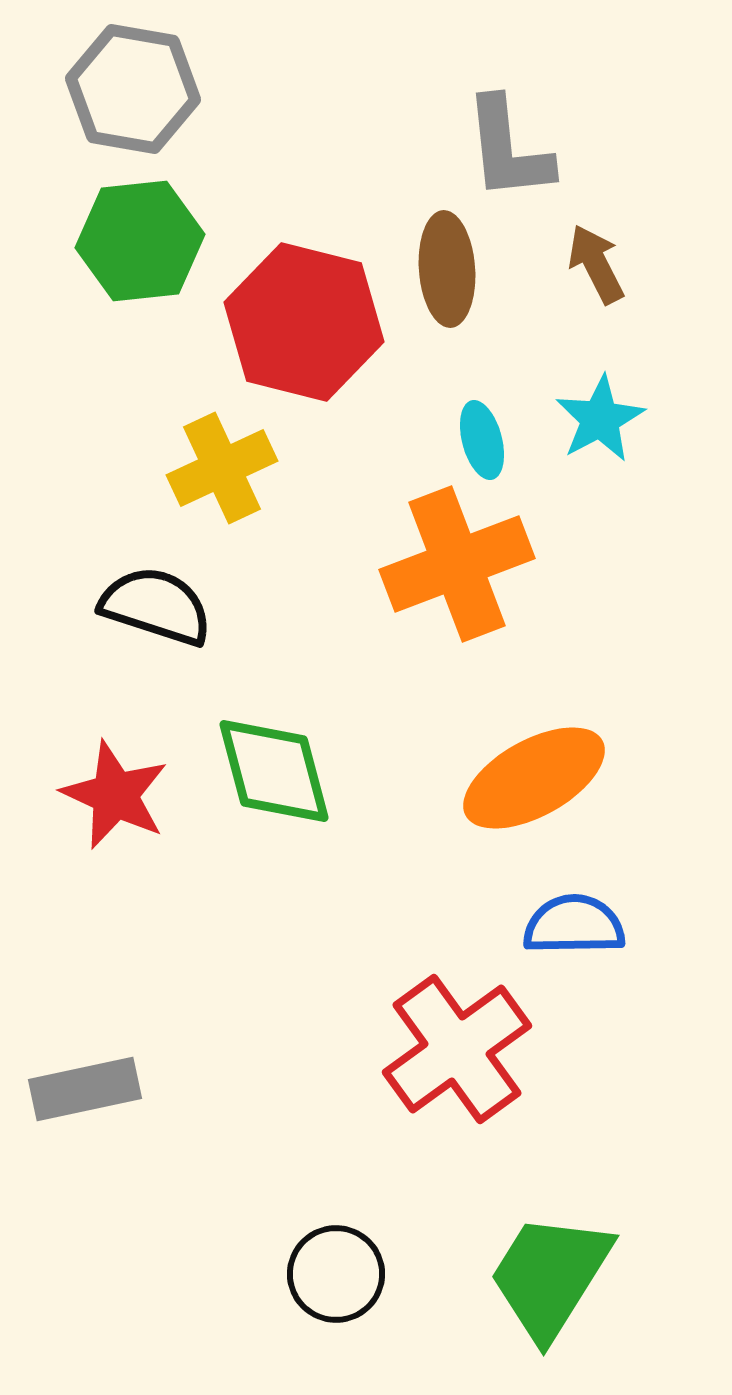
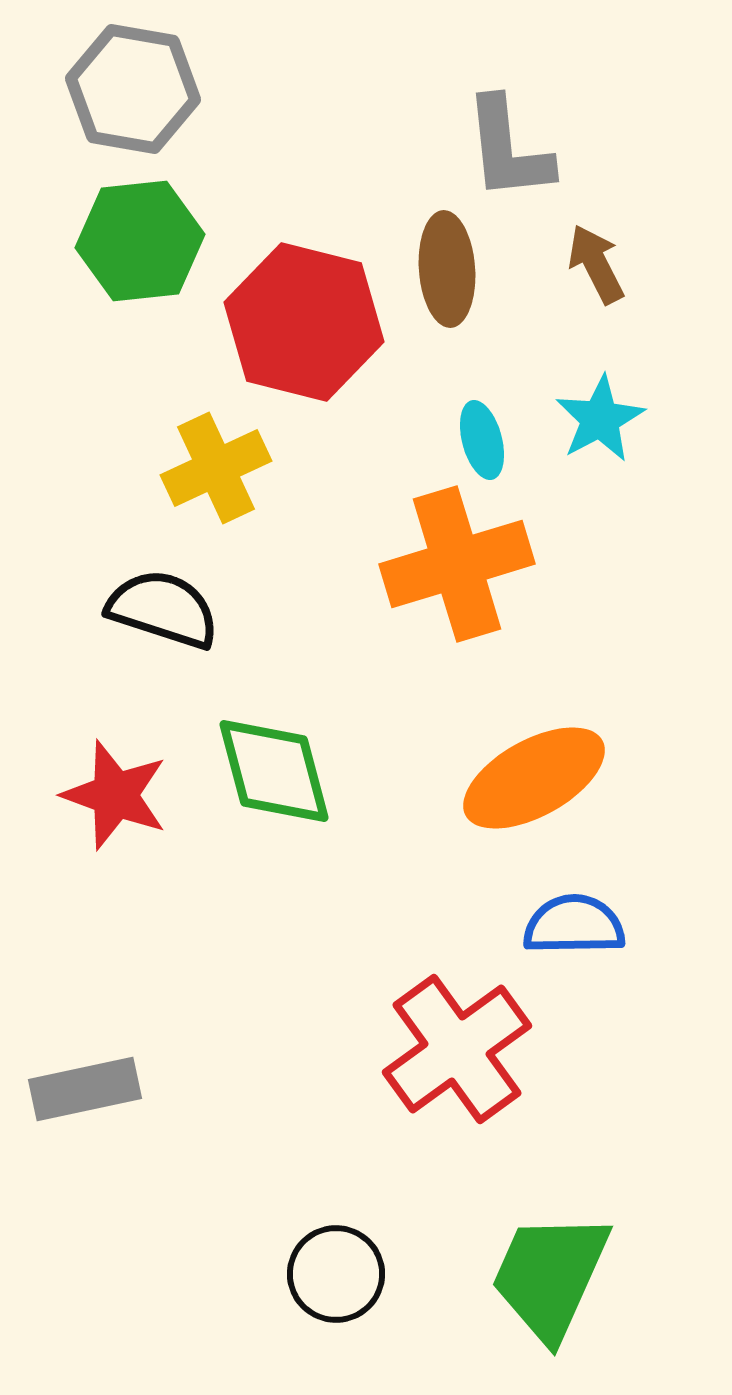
yellow cross: moved 6 px left
orange cross: rotated 4 degrees clockwise
black semicircle: moved 7 px right, 3 px down
red star: rotated 5 degrees counterclockwise
green trapezoid: rotated 8 degrees counterclockwise
